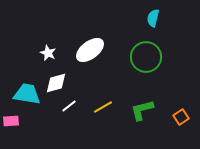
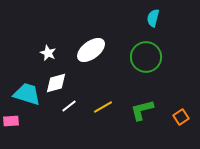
white ellipse: moved 1 px right
cyan trapezoid: rotated 8 degrees clockwise
